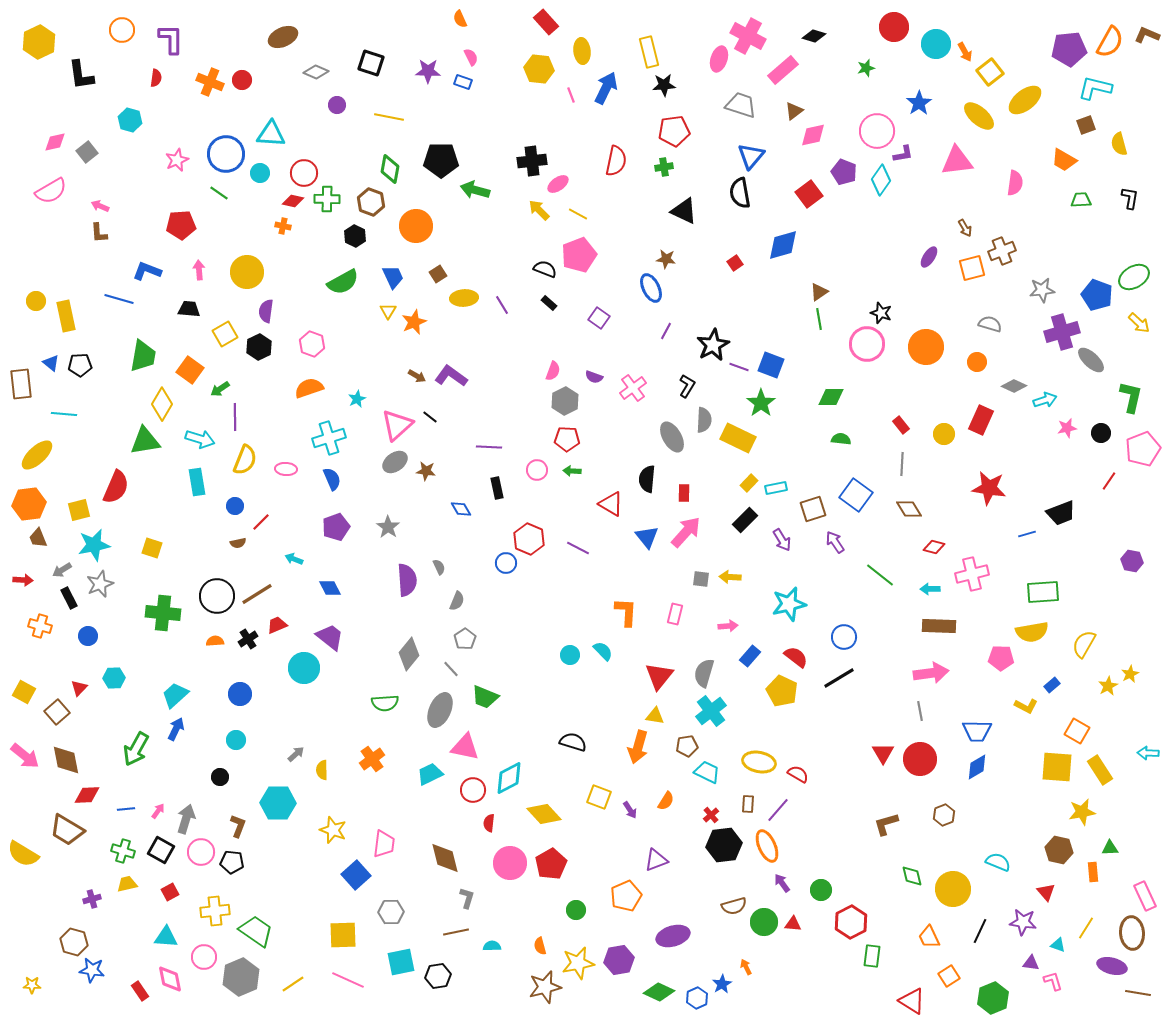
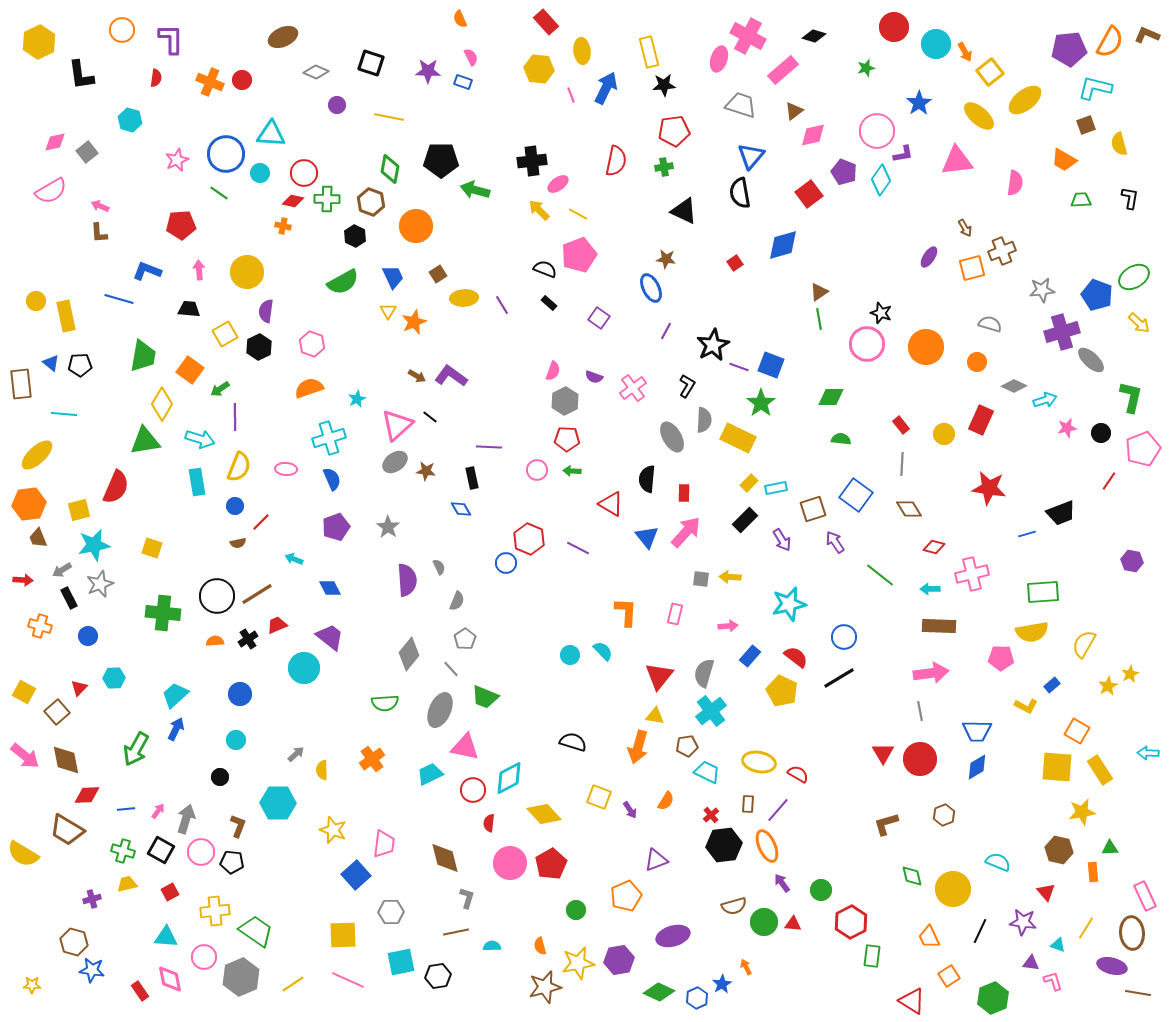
yellow semicircle at (245, 460): moved 6 px left, 7 px down
black rectangle at (497, 488): moved 25 px left, 10 px up
